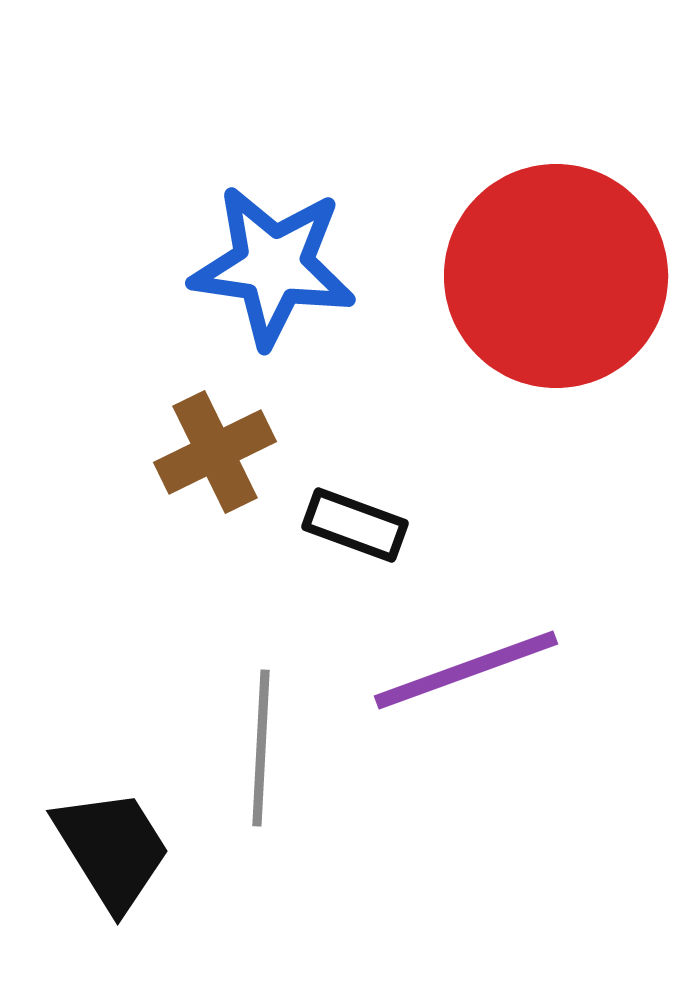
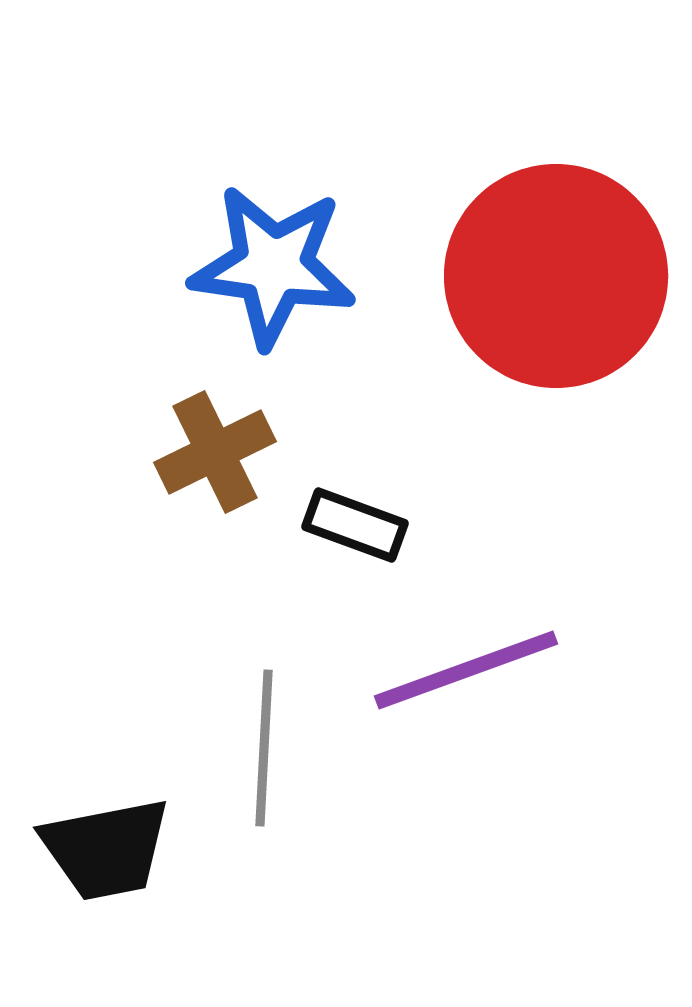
gray line: moved 3 px right
black trapezoid: moved 6 px left; rotated 111 degrees clockwise
